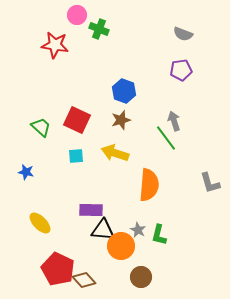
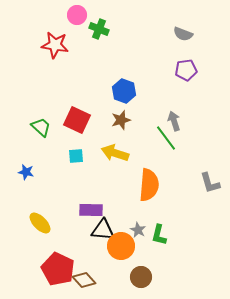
purple pentagon: moved 5 px right
